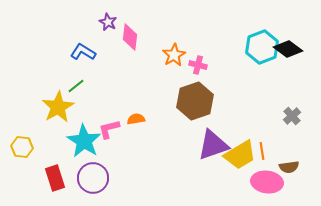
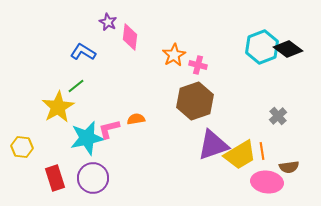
gray cross: moved 14 px left
cyan star: moved 3 px right, 3 px up; rotated 28 degrees clockwise
